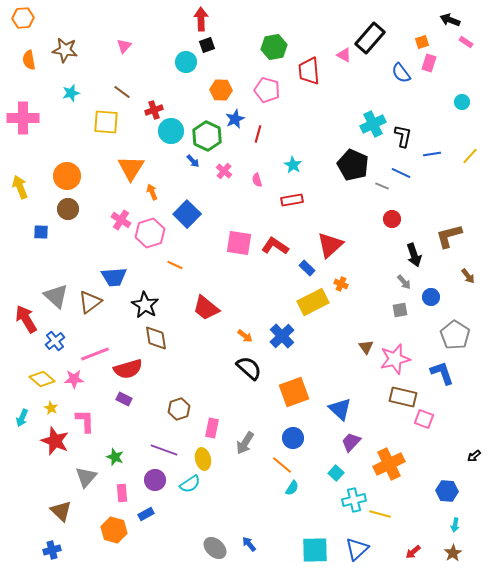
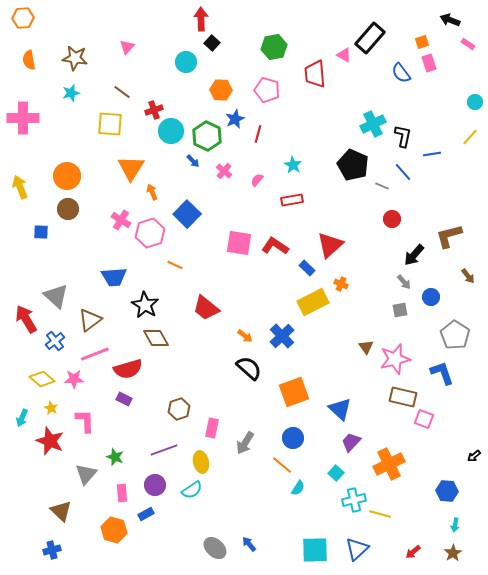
pink rectangle at (466, 42): moved 2 px right, 2 px down
black square at (207, 45): moved 5 px right, 2 px up; rotated 28 degrees counterclockwise
pink triangle at (124, 46): moved 3 px right, 1 px down
brown star at (65, 50): moved 10 px right, 8 px down
pink rectangle at (429, 63): rotated 36 degrees counterclockwise
red trapezoid at (309, 71): moved 6 px right, 3 px down
cyan circle at (462, 102): moved 13 px right
yellow square at (106, 122): moved 4 px right, 2 px down
yellow line at (470, 156): moved 19 px up
blue line at (401, 173): moved 2 px right, 1 px up; rotated 24 degrees clockwise
pink semicircle at (257, 180): rotated 56 degrees clockwise
black arrow at (414, 255): rotated 60 degrees clockwise
brown triangle at (90, 302): moved 18 px down
brown diamond at (156, 338): rotated 20 degrees counterclockwise
red star at (55, 441): moved 5 px left
purple line at (164, 450): rotated 40 degrees counterclockwise
yellow ellipse at (203, 459): moved 2 px left, 3 px down
gray triangle at (86, 477): moved 3 px up
purple circle at (155, 480): moved 5 px down
cyan semicircle at (190, 484): moved 2 px right, 6 px down
cyan semicircle at (292, 488): moved 6 px right
